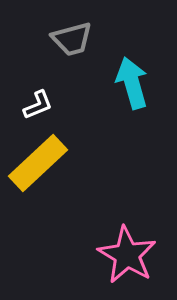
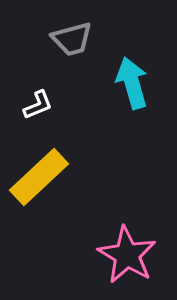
yellow rectangle: moved 1 px right, 14 px down
